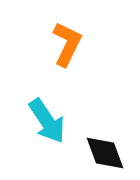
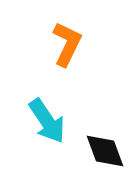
black diamond: moved 2 px up
